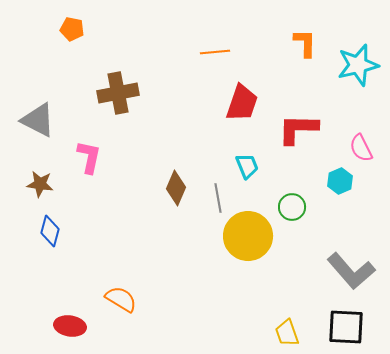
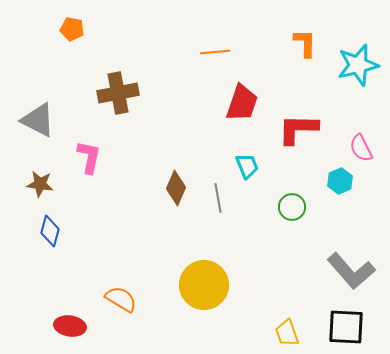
yellow circle: moved 44 px left, 49 px down
